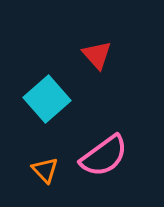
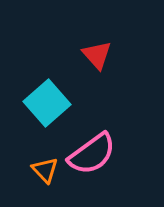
cyan square: moved 4 px down
pink semicircle: moved 12 px left, 2 px up
